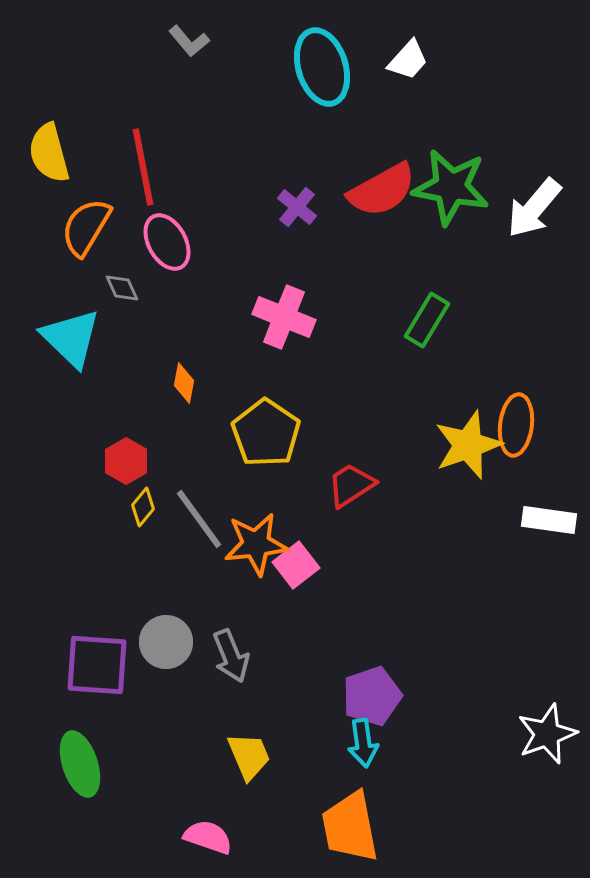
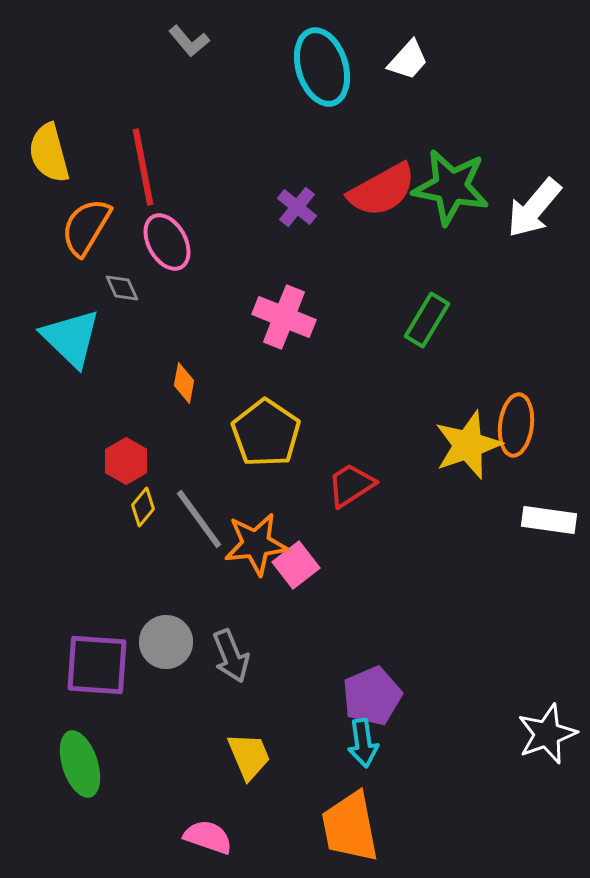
purple pentagon: rotated 4 degrees counterclockwise
